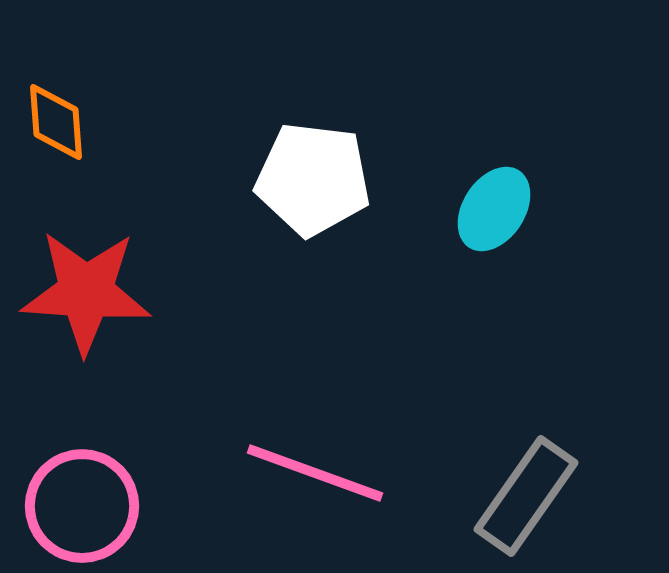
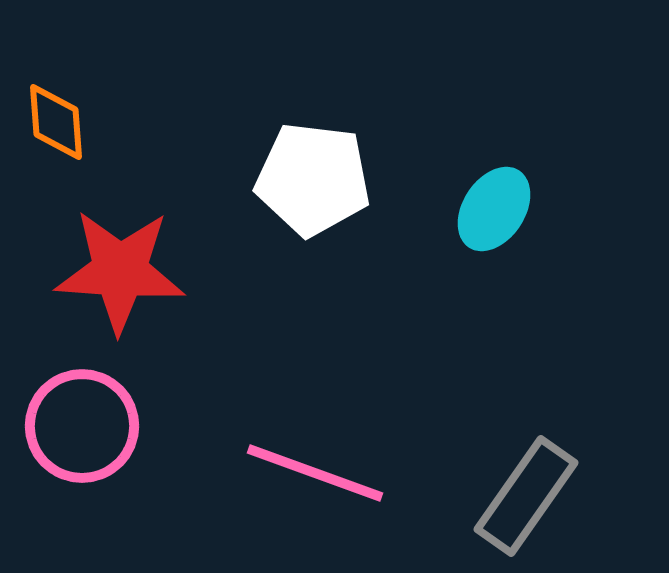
red star: moved 34 px right, 21 px up
pink circle: moved 80 px up
